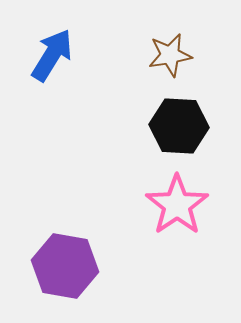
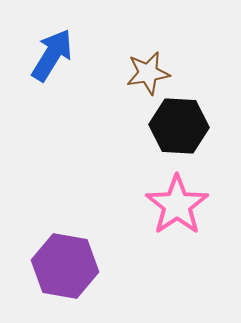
brown star: moved 22 px left, 18 px down
